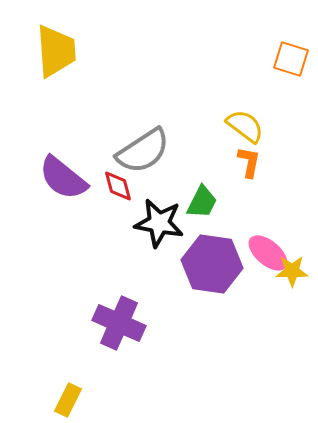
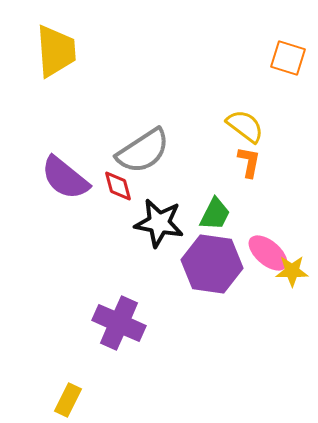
orange square: moved 3 px left, 1 px up
purple semicircle: moved 2 px right
green trapezoid: moved 13 px right, 12 px down
